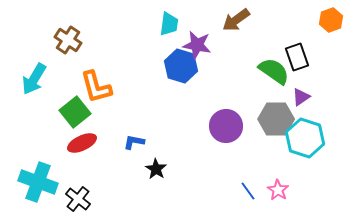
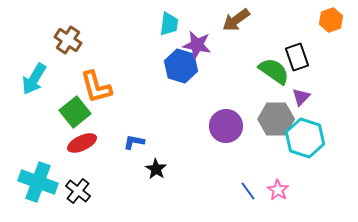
purple triangle: rotated 12 degrees counterclockwise
black cross: moved 8 px up
